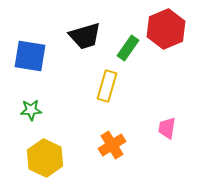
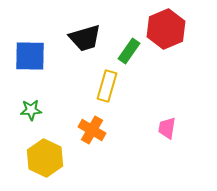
black trapezoid: moved 2 px down
green rectangle: moved 1 px right, 3 px down
blue square: rotated 8 degrees counterclockwise
orange cross: moved 20 px left, 15 px up; rotated 28 degrees counterclockwise
